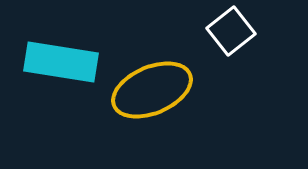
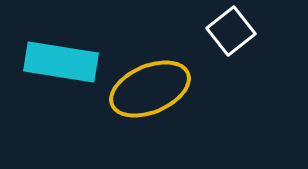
yellow ellipse: moved 2 px left, 1 px up
